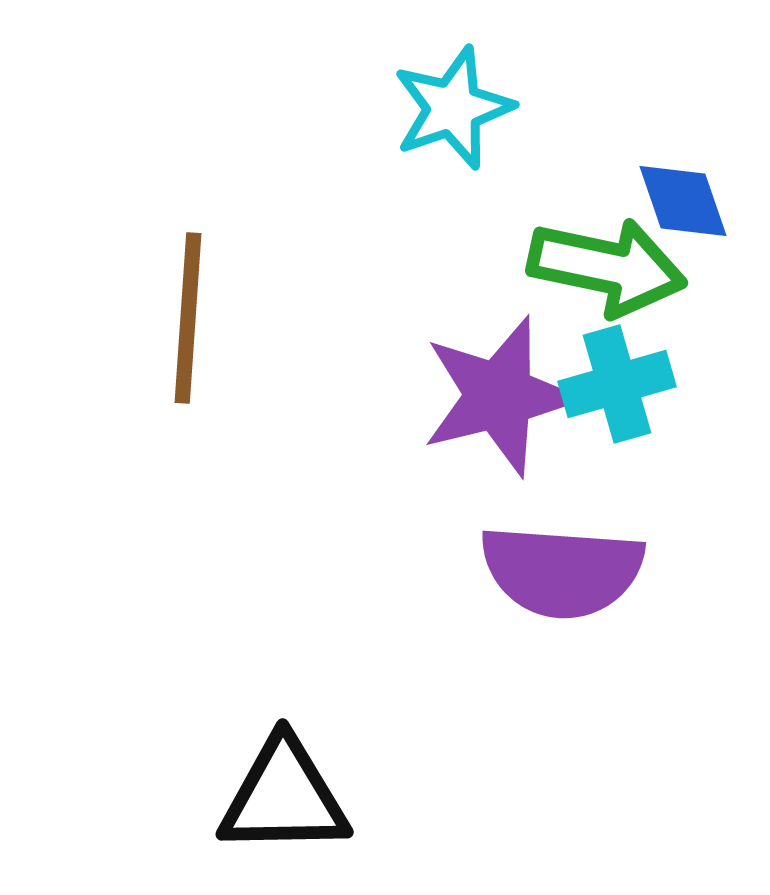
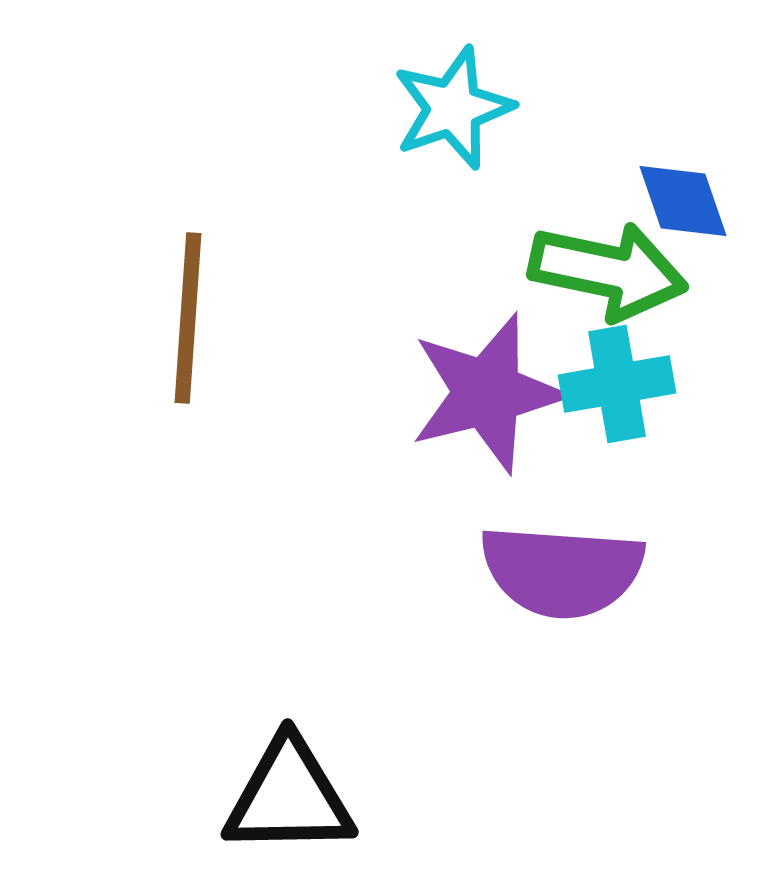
green arrow: moved 1 px right, 4 px down
cyan cross: rotated 6 degrees clockwise
purple star: moved 12 px left, 3 px up
black triangle: moved 5 px right
